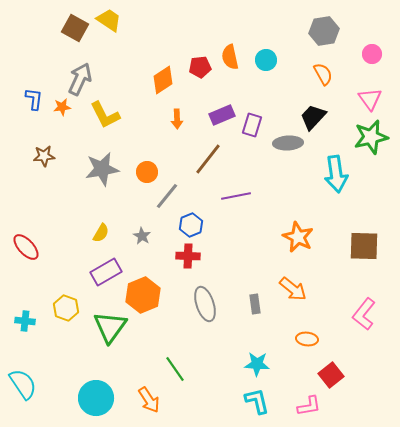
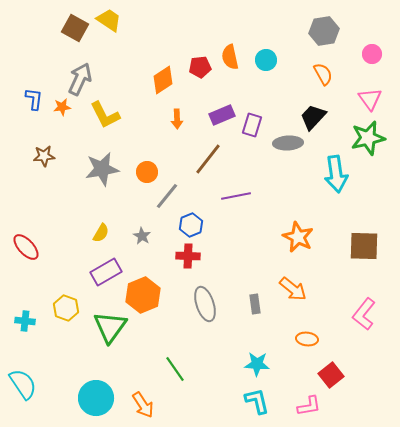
green star at (371, 137): moved 3 px left, 1 px down
orange arrow at (149, 400): moved 6 px left, 5 px down
